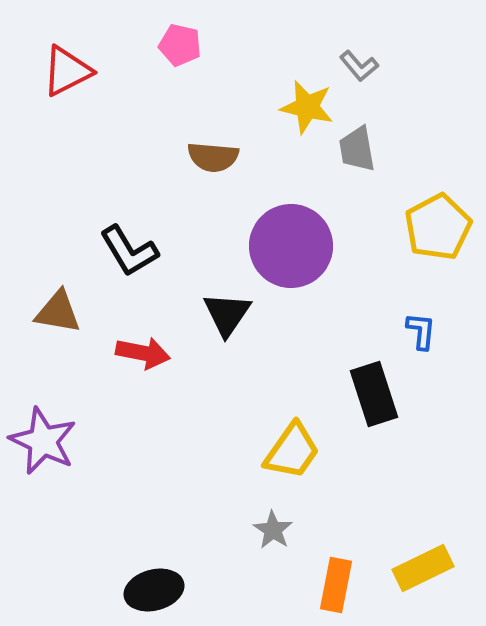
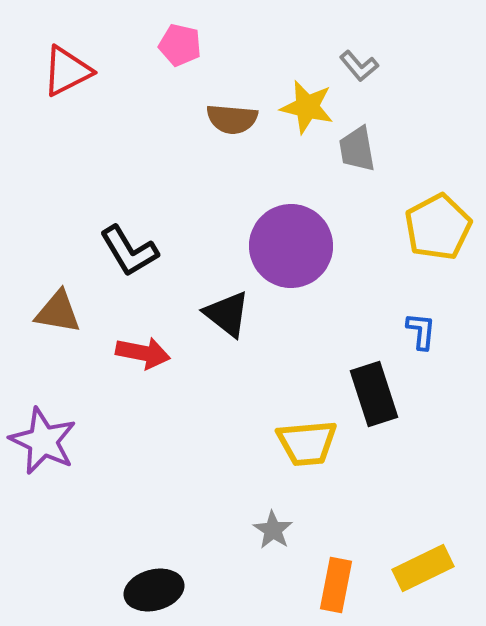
brown semicircle: moved 19 px right, 38 px up
black triangle: rotated 26 degrees counterclockwise
yellow trapezoid: moved 15 px right, 8 px up; rotated 50 degrees clockwise
